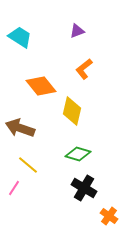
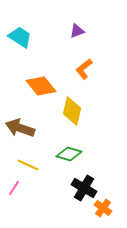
green diamond: moved 9 px left
yellow line: rotated 15 degrees counterclockwise
orange cross: moved 6 px left, 8 px up
